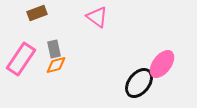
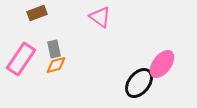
pink triangle: moved 3 px right
